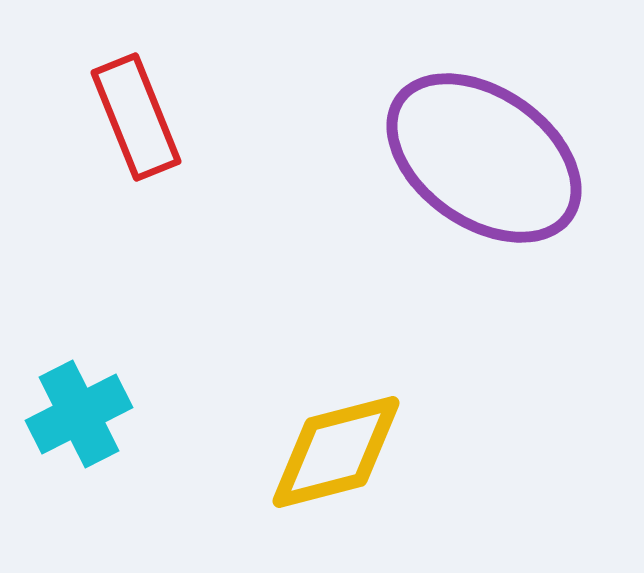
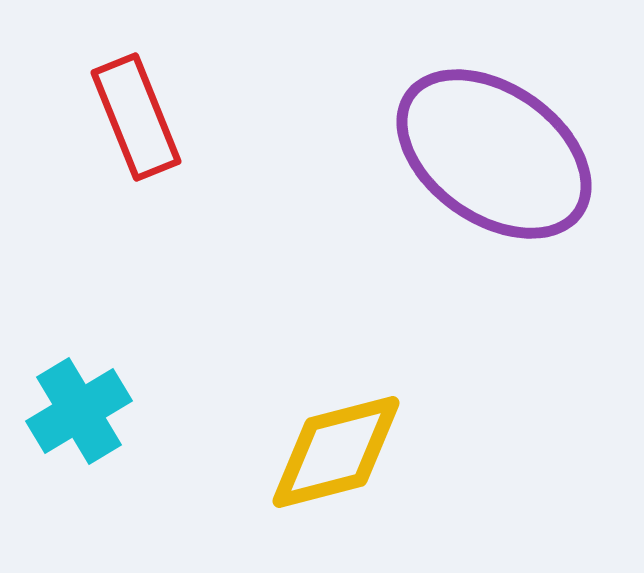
purple ellipse: moved 10 px right, 4 px up
cyan cross: moved 3 px up; rotated 4 degrees counterclockwise
